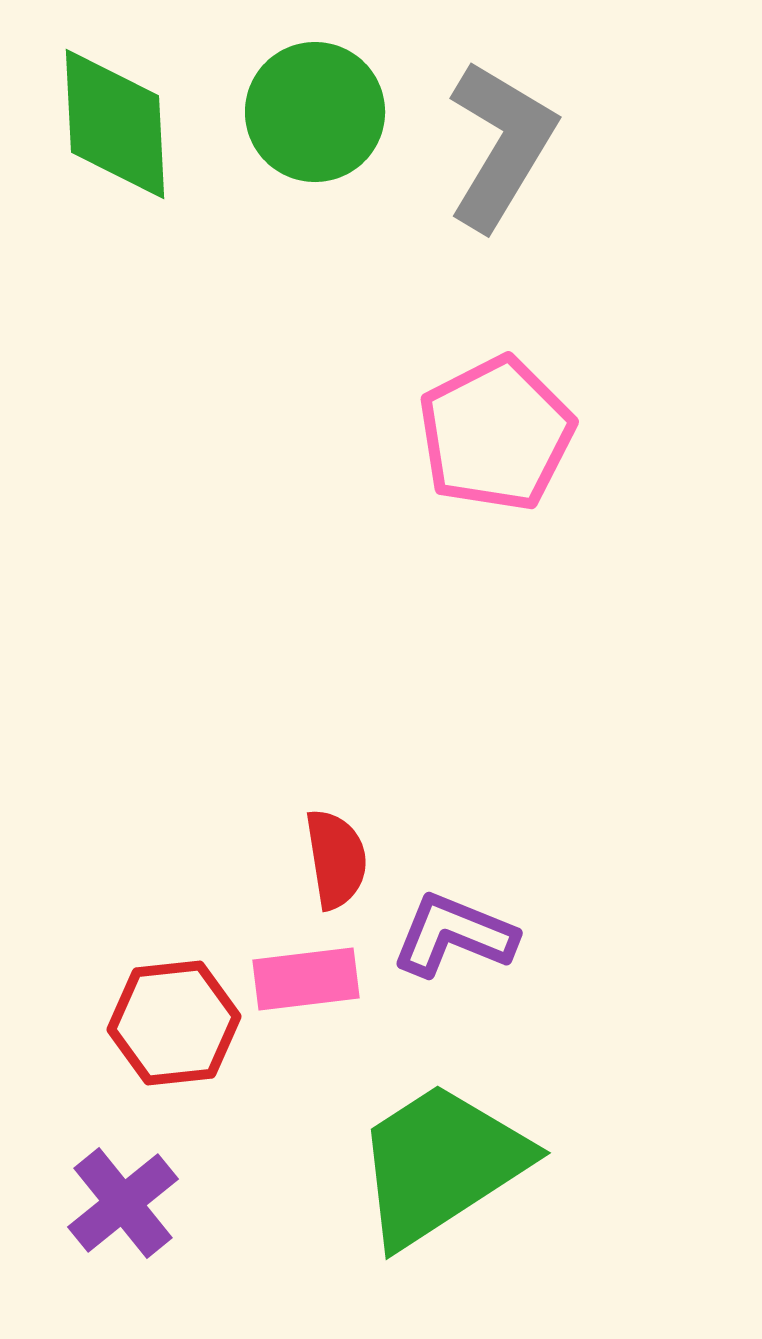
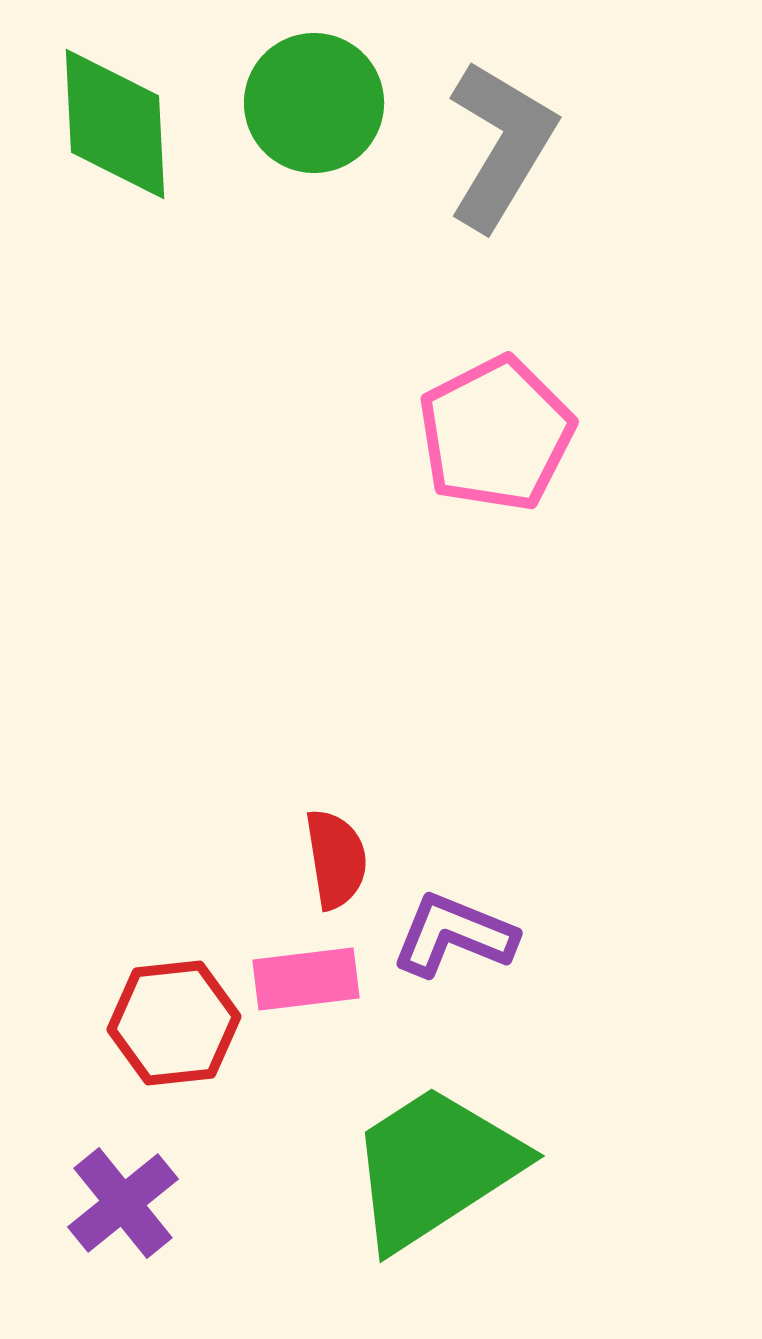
green circle: moved 1 px left, 9 px up
green trapezoid: moved 6 px left, 3 px down
